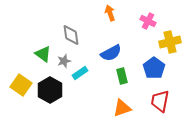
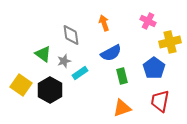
orange arrow: moved 6 px left, 10 px down
